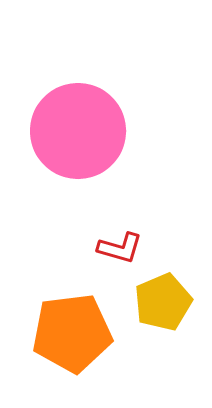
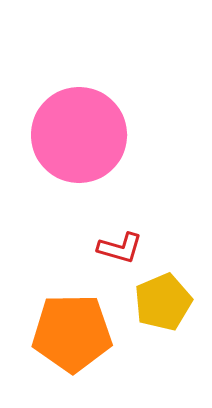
pink circle: moved 1 px right, 4 px down
orange pentagon: rotated 6 degrees clockwise
